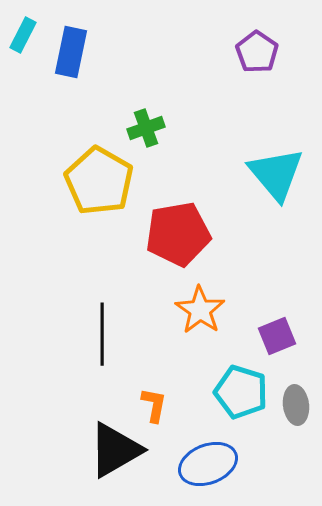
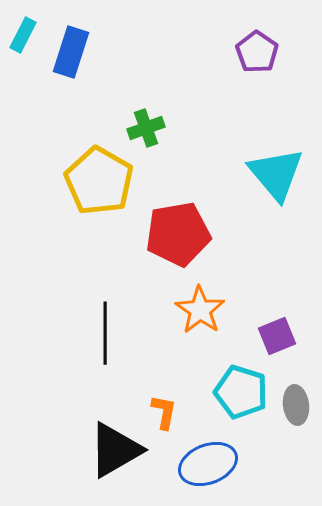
blue rectangle: rotated 6 degrees clockwise
black line: moved 3 px right, 1 px up
orange L-shape: moved 10 px right, 7 px down
